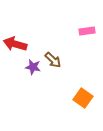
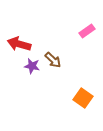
pink rectangle: rotated 28 degrees counterclockwise
red arrow: moved 4 px right
purple star: moved 1 px left, 1 px up
